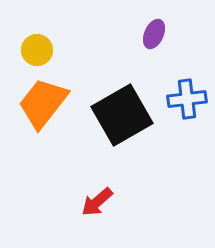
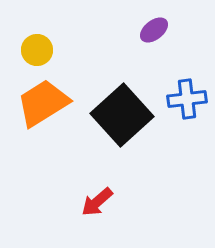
purple ellipse: moved 4 px up; rotated 28 degrees clockwise
orange trapezoid: rotated 20 degrees clockwise
black square: rotated 12 degrees counterclockwise
